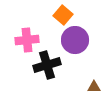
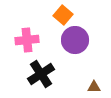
black cross: moved 6 px left, 9 px down; rotated 16 degrees counterclockwise
